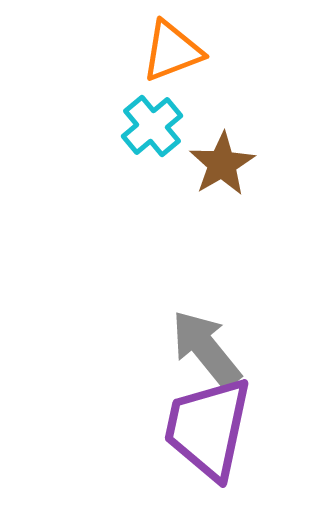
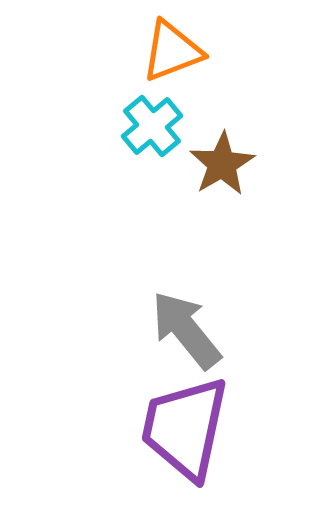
gray arrow: moved 20 px left, 19 px up
purple trapezoid: moved 23 px left
